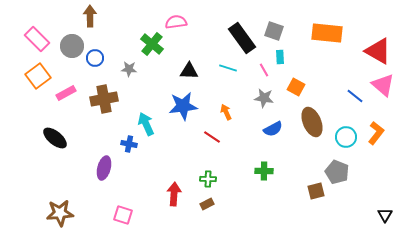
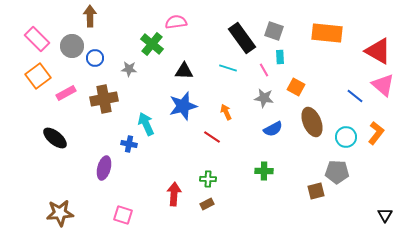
black triangle at (189, 71): moved 5 px left
blue star at (183, 106): rotated 8 degrees counterclockwise
gray pentagon at (337, 172): rotated 20 degrees counterclockwise
